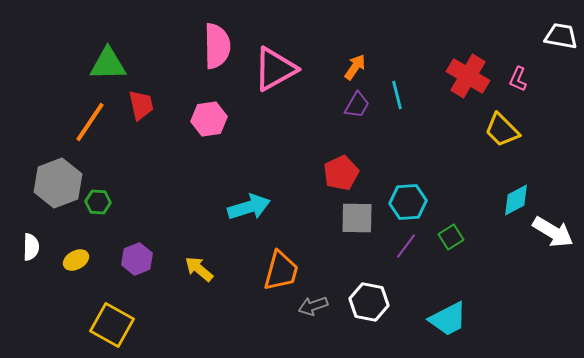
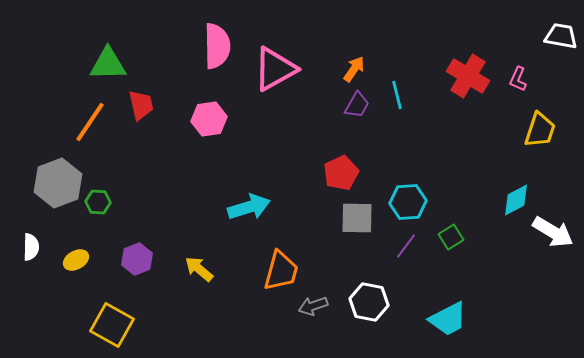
orange arrow: moved 1 px left, 2 px down
yellow trapezoid: moved 38 px right; rotated 117 degrees counterclockwise
